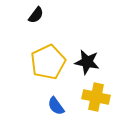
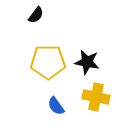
yellow pentagon: rotated 24 degrees clockwise
